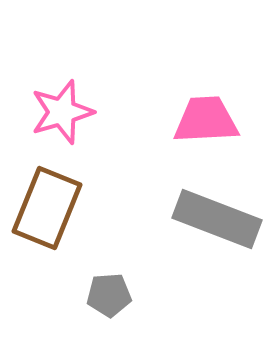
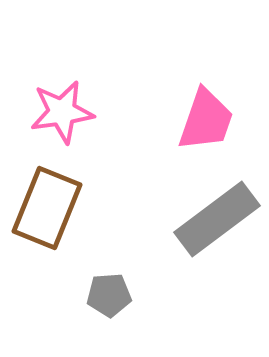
pink star: rotated 8 degrees clockwise
pink trapezoid: rotated 112 degrees clockwise
gray rectangle: rotated 58 degrees counterclockwise
